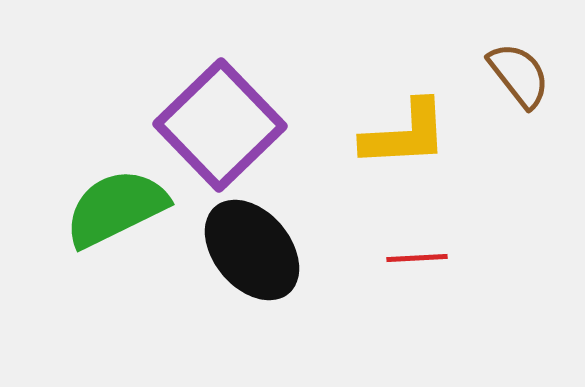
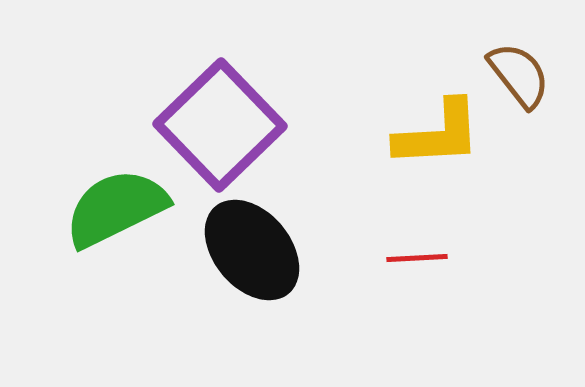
yellow L-shape: moved 33 px right
